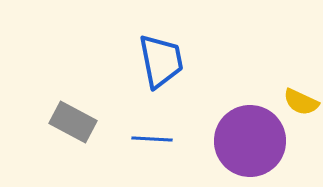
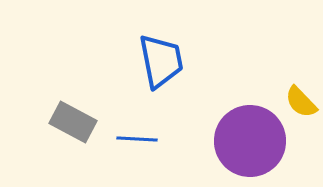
yellow semicircle: rotated 21 degrees clockwise
blue line: moved 15 px left
